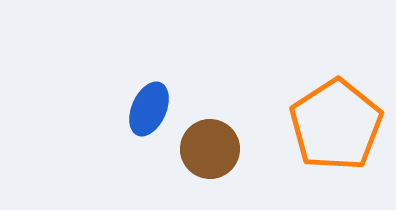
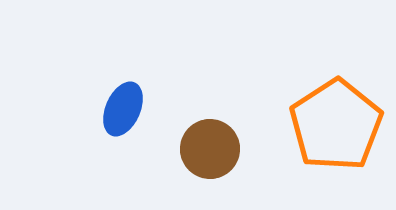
blue ellipse: moved 26 px left
